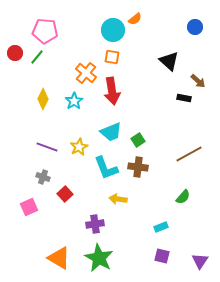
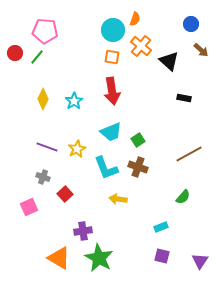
orange semicircle: rotated 32 degrees counterclockwise
blue circle: moved 4 px left, 3 px up
orange cross: moved 55 px right, 27 px up
brown arrow: moved 3 px right, 31 px up
yellow star: moved 2 px left, 2 px down
brown cross: rotated 12 degrees clockwise
purple cross: moved 12 px left, 7 px down
